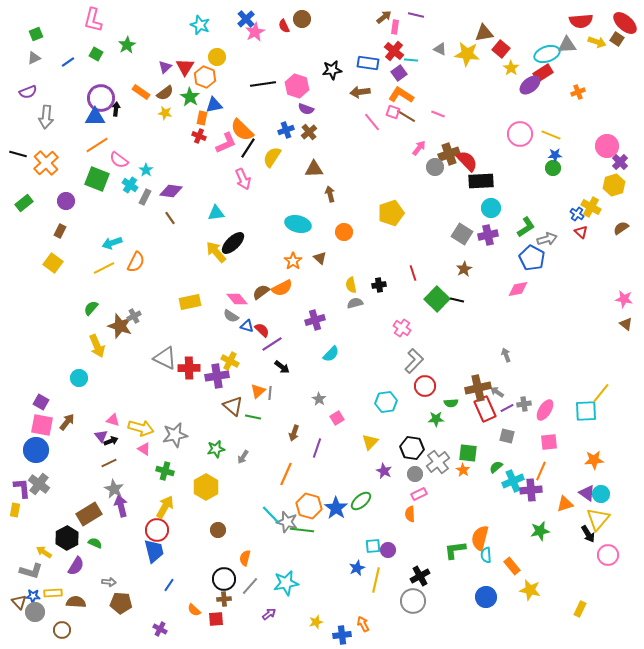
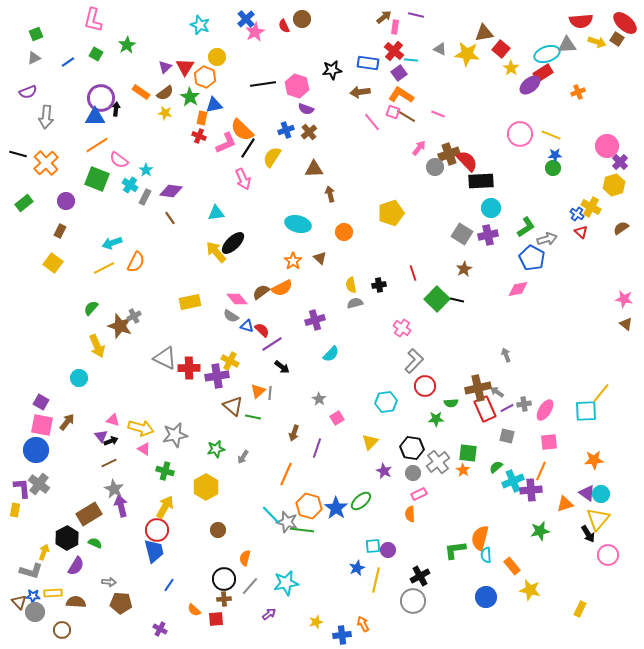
gray circle at (415, 474): moved 2 px left, 1 px up
yellow arrow at (44, 552): rotated 77 degrees clockwise
